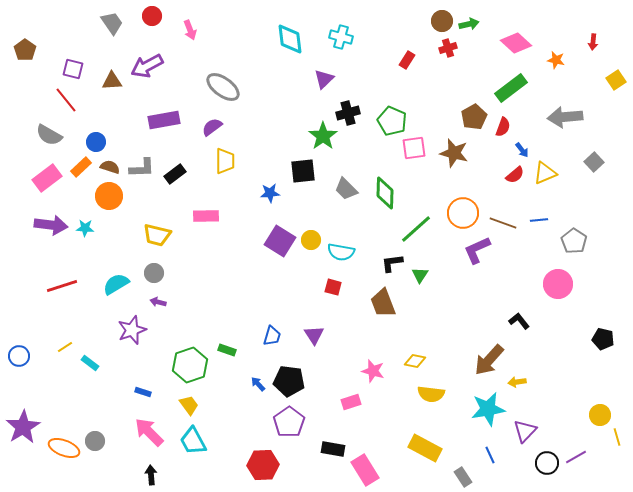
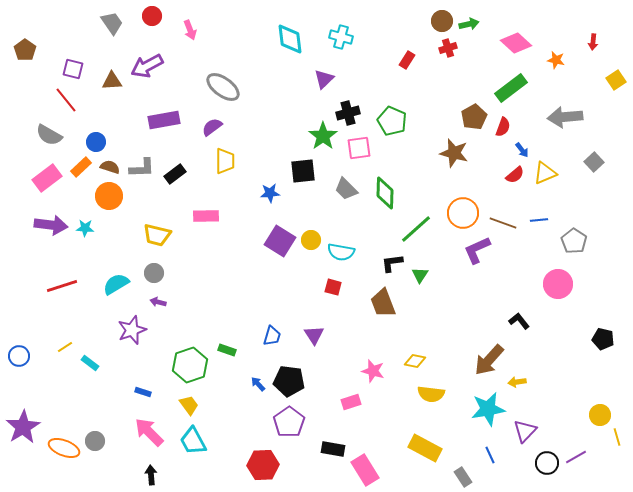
pink square at (414, 148): moved 55 px left
